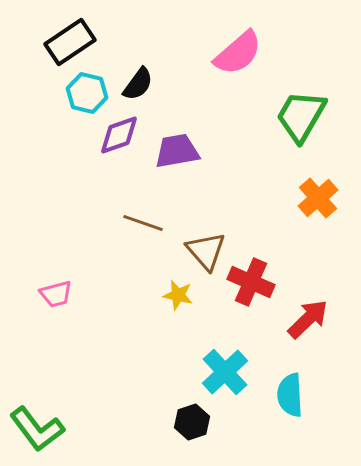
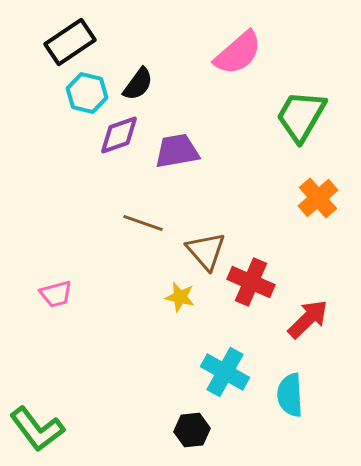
yellow star: moved 2 px right, 2 px down
cyan cross: rotated 18 degrees counterclockwise
black hexagon: moved 8 px down; rotated 12 degrees clockwise
